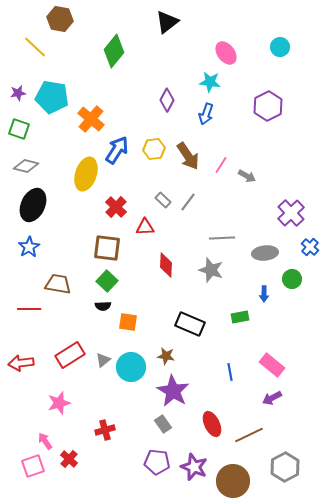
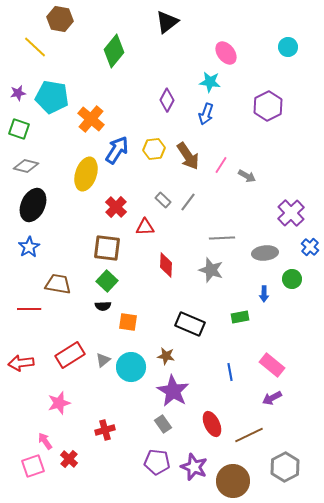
cyan circle at (280, 47): moved 8 px right
